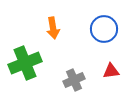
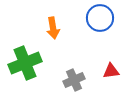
blue circle: moved 4 px left, 11 px up
